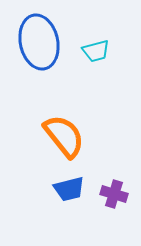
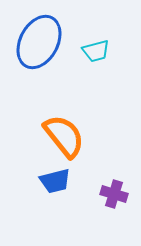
blue ellipse: rotated 40 degrees clockwise
blue trapezoid: moved 14 px left, 8 px up
